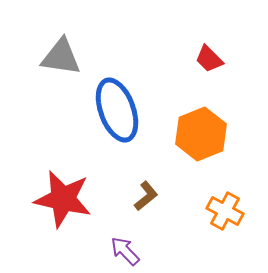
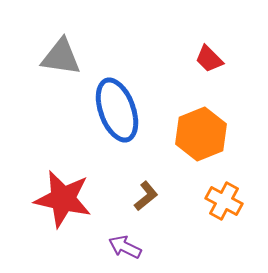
orange cross: moved 1 px left, 10 px up
purple arrow: moved 4 px up; rotated 20 degrees counterclockwise
